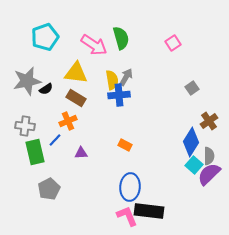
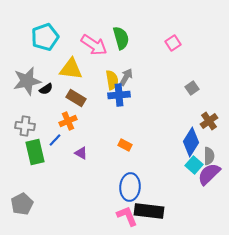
yellow triangle: moved 5 px left, 4 px up
purple triangle: rotated 32 degrees clockwise
gray pentagon: moved 27 px left, 15 px down
